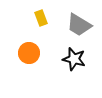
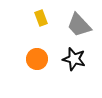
gray trapezoid: rotated 16 degrees clockwise
orange circle: moved 8 px right, 6 px down
